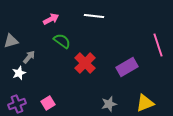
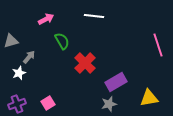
pink arrow: moved 5 px left
green semicircle: rotated 24 degrees clockwise
purple rectangle: moved 11 px left, 15 px down
yellow triangle: moved 4 px right, 5 px up; rotated 12 degrees clockwise
